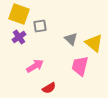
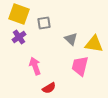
gray square: moved 4 px right, 3 px up
yellow triangle: moved 1 px down; rotated 30 degrees counterclockwise
pink arrow: rotated 78 degrees counterclockwise
